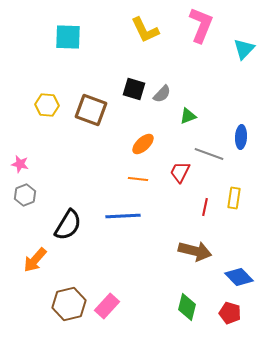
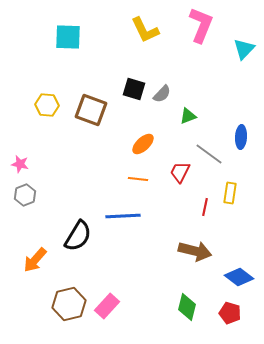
gray line: rotated 16 degrees clockwise
yellow rectangle: moved 4 px left, 5 px up
black semicircle: moved 10 px right, 11 px down
blue diamond: rotated 8 degrees counterclockwise
